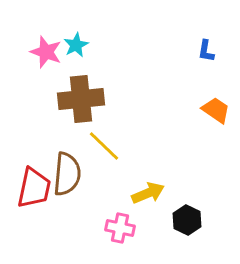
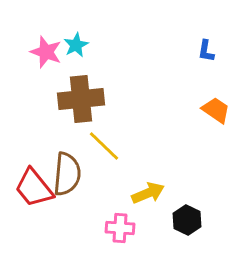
red trapezoid: rotated 129 degrees clockwise
pink cross: rotated 8 degrees counterclockwise
